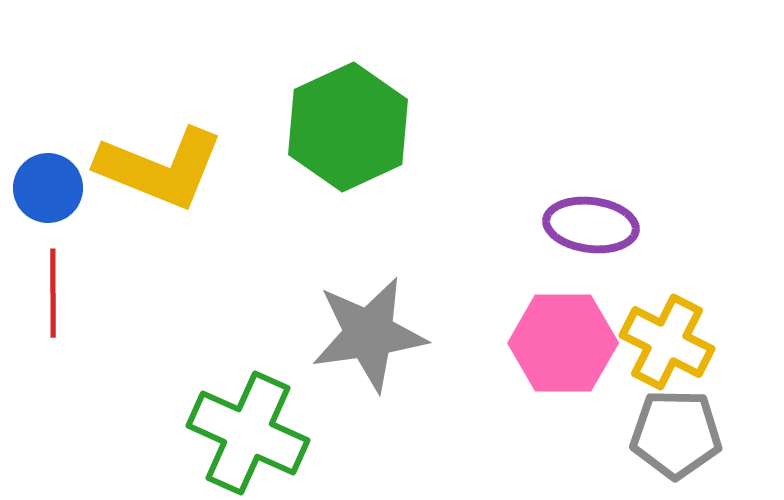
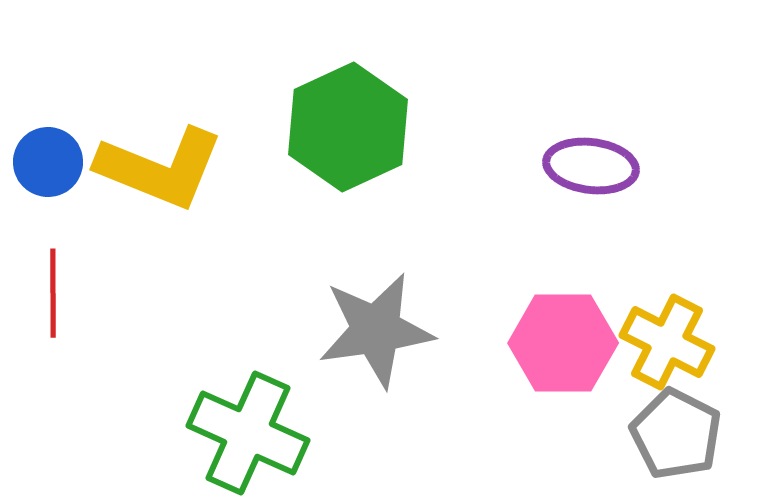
blue circle: moved 26 px up
purple ellipse: moved 59 px up
gray star: moved 7 px right, 4 px up
gray pentagon: rotated 26 degrees clockwise
